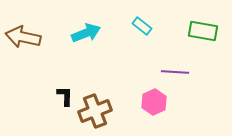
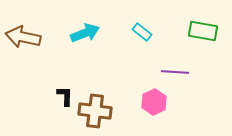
cyan rectangle: moved 6 px down
cyan arrow: moved 1 px left
brown cross: rotated 28 degrees clockwise
